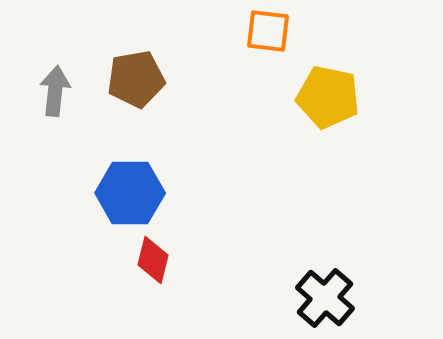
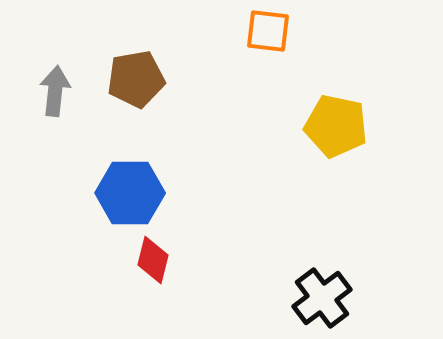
yellow pentagon: moved 8 px right, 29 px down
black cross: moved 3 px left; rotated 12 degrees clockwise
